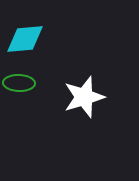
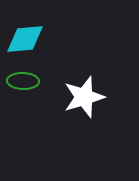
green ellipse: moved 4 px right, 2 px up
